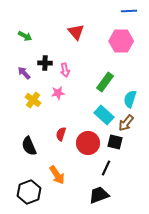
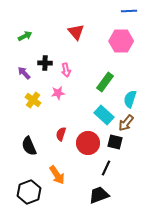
green arrow: rotated 56 degrees counterclockwise
pink arrow: moved 1 px right
